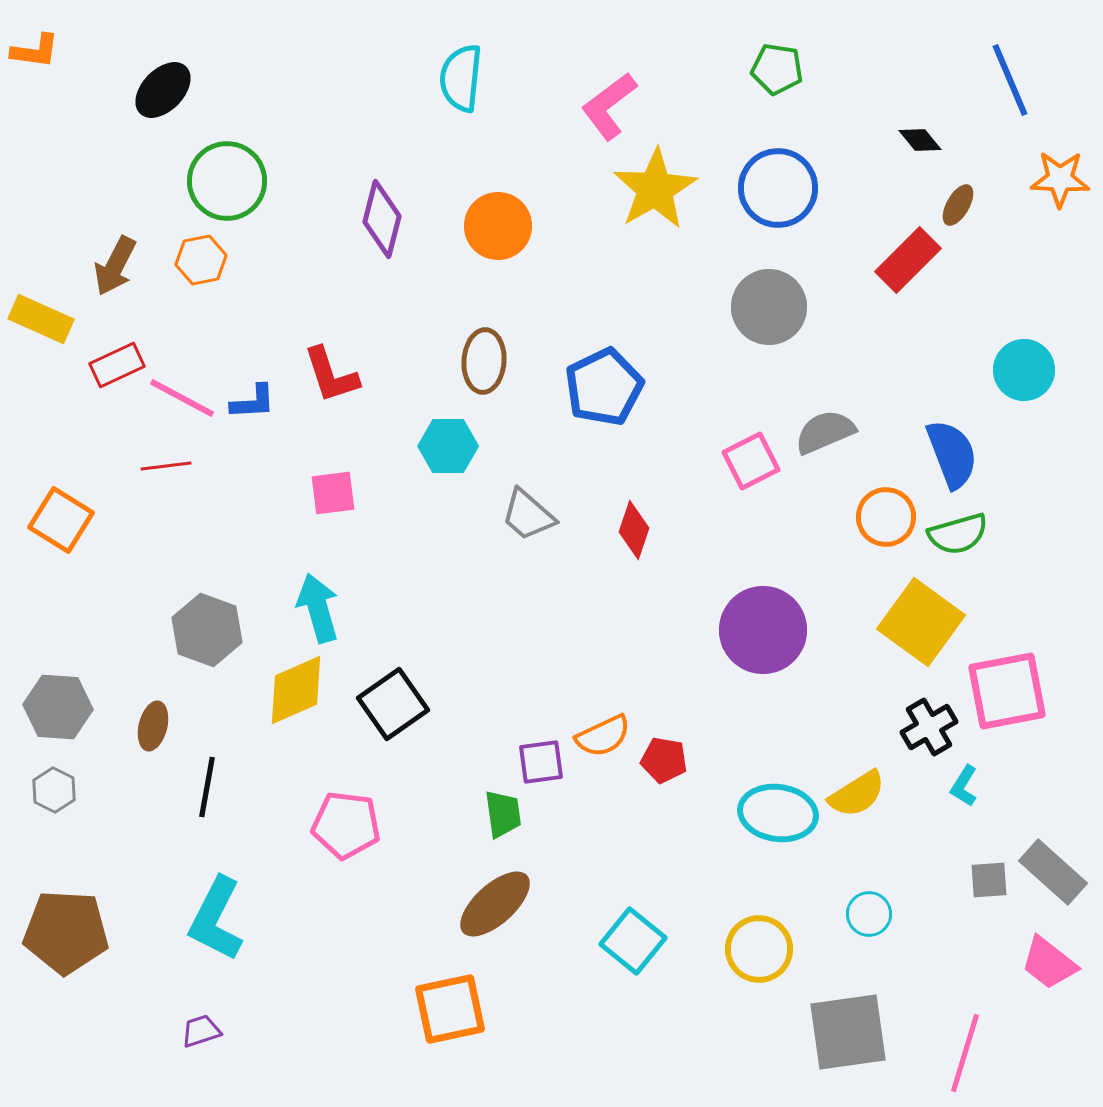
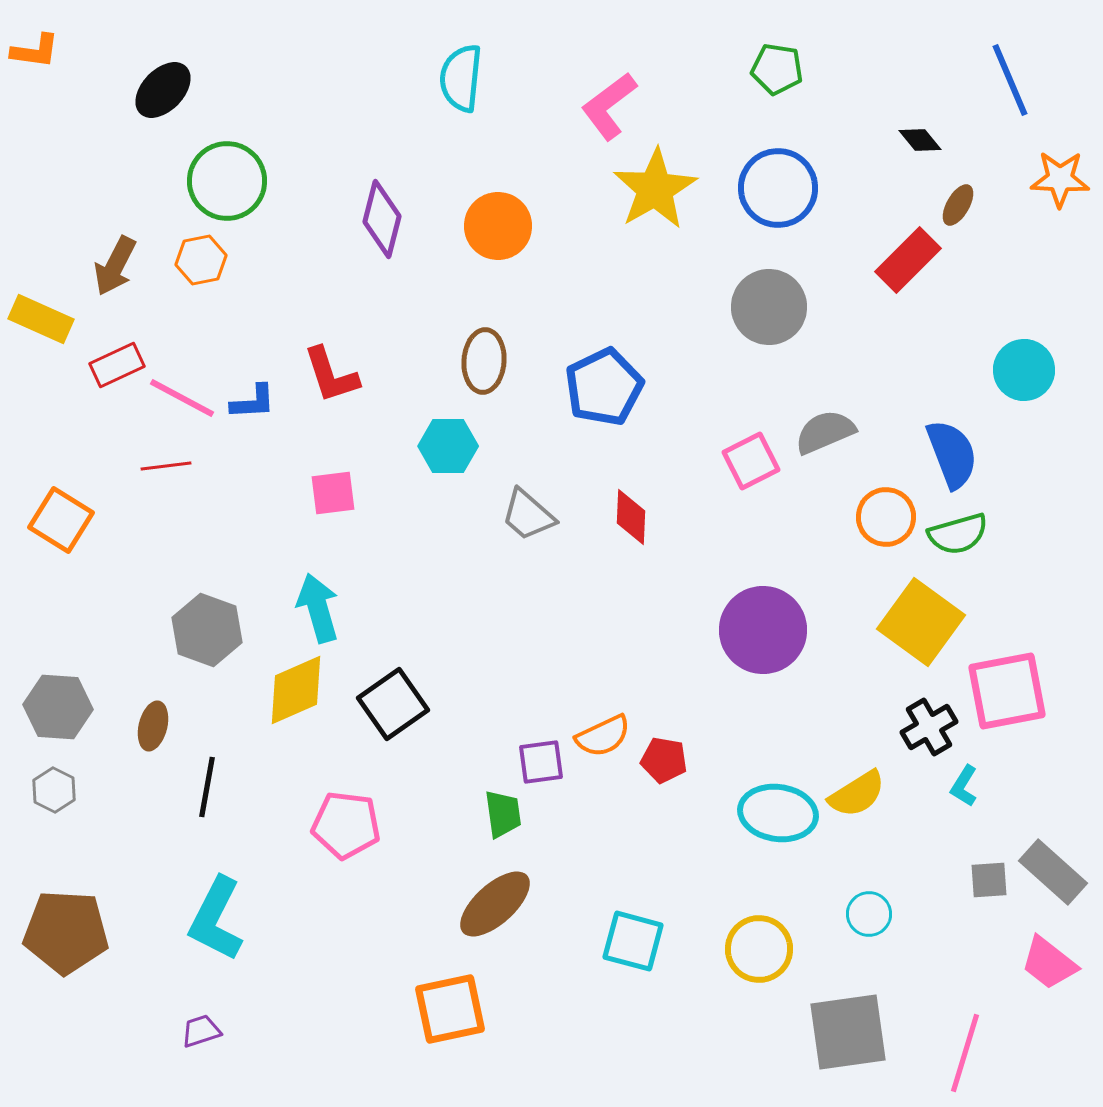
red diamond at (634, 530): moved 3 px left, 13 px up; rotated 16 degrees counterclockwise
cyan square at (633, 941): rotated 24 degrees counterclockwise
